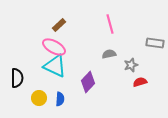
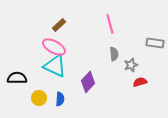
gray semicircle: moved 5 px right; rotated 96 degrees clockwise
black semicircle: rotated 90 degrees counterclockwise
